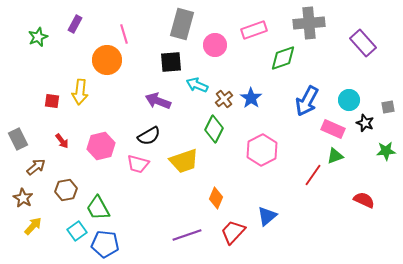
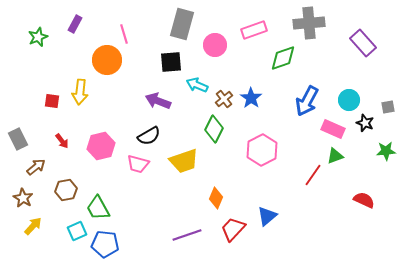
cyan square at (77, 231): rotated 12 degrees clockwise
red trapezoid at (233, 232): moved 3 px up
